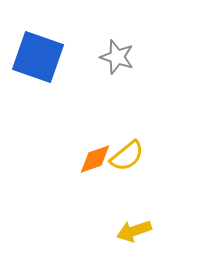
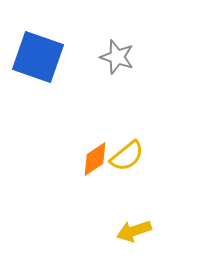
orange diamond: rotated 15 degrees counterclockwise
